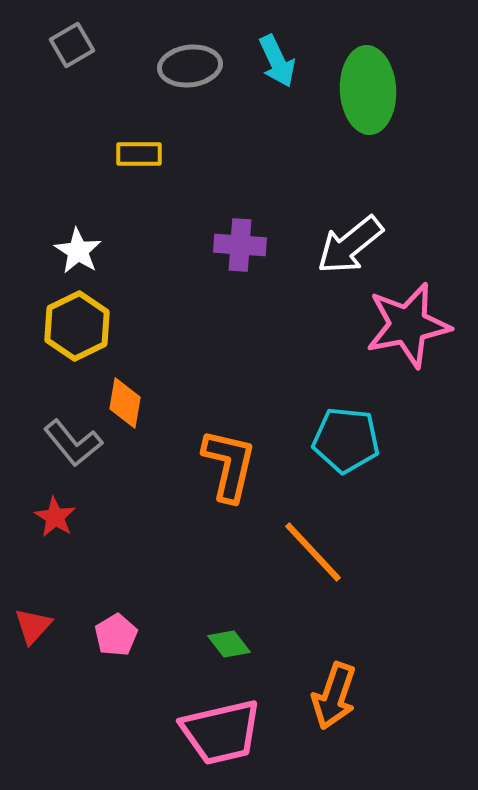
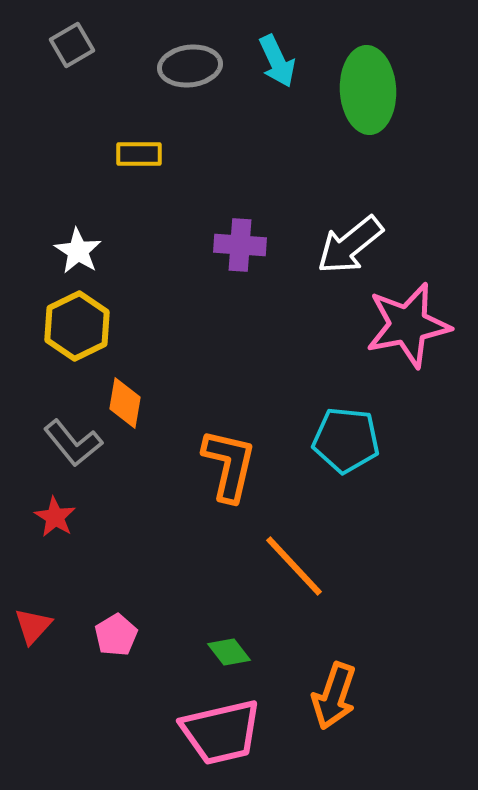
orange line: moved 19 px left, 14 px down
green diamond: moved 8 px down
